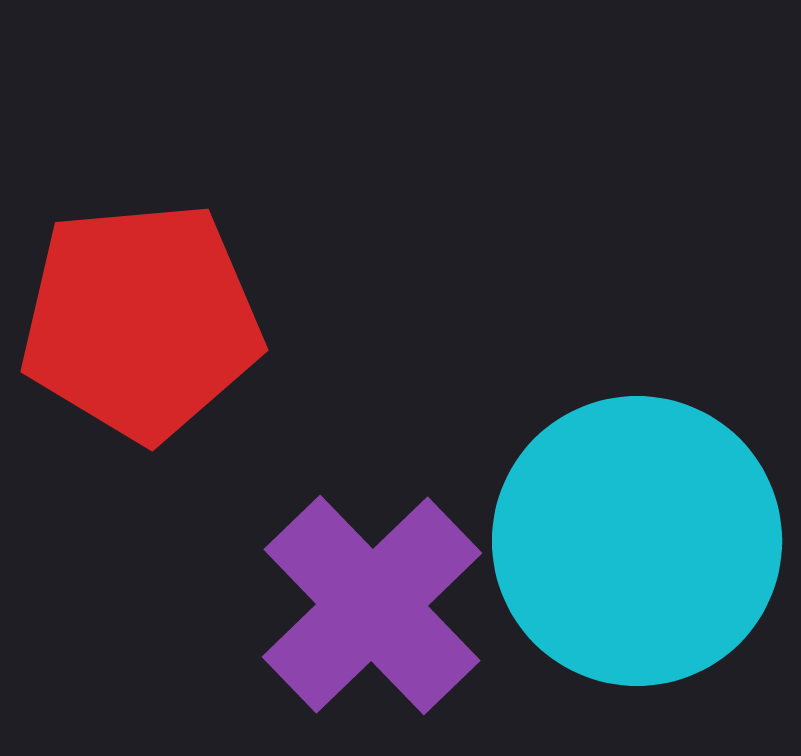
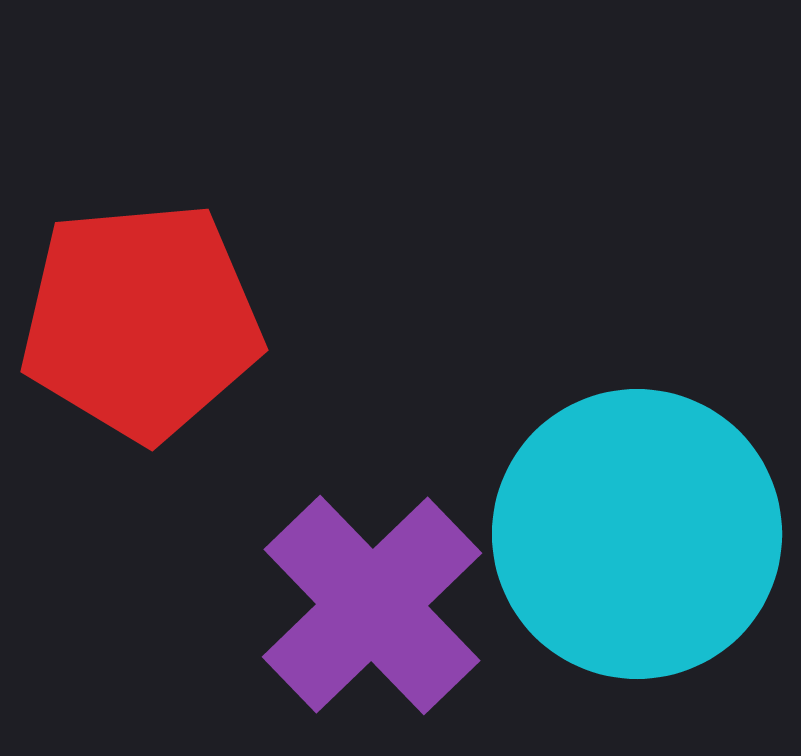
cyan circle: moved 7 px up
